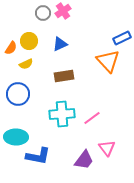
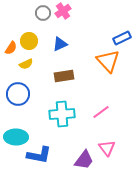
pink line: moved 9 px right, 6 px up
blue L-shape: moved 1 px right, 1 px up
